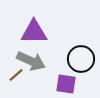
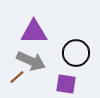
black circle: moved 5 px left, 6 px up
brown line: moved 1 px right, 2 px down
